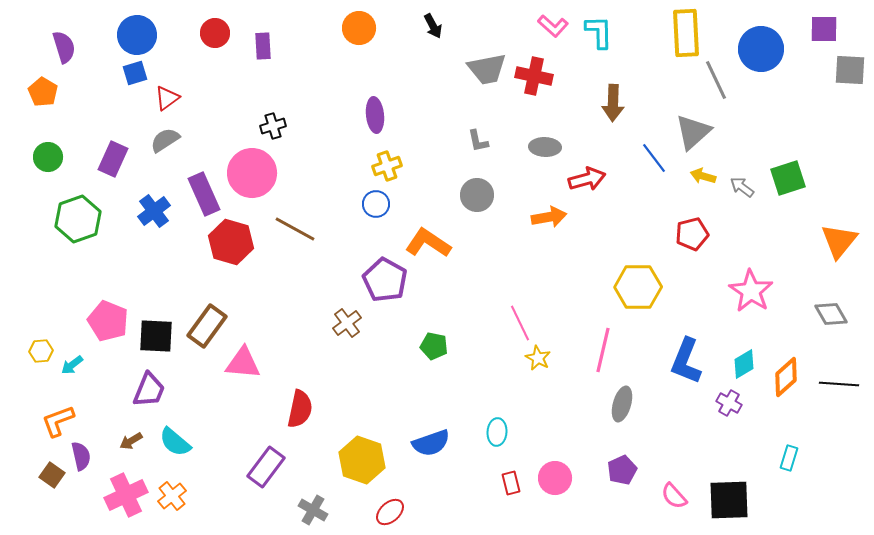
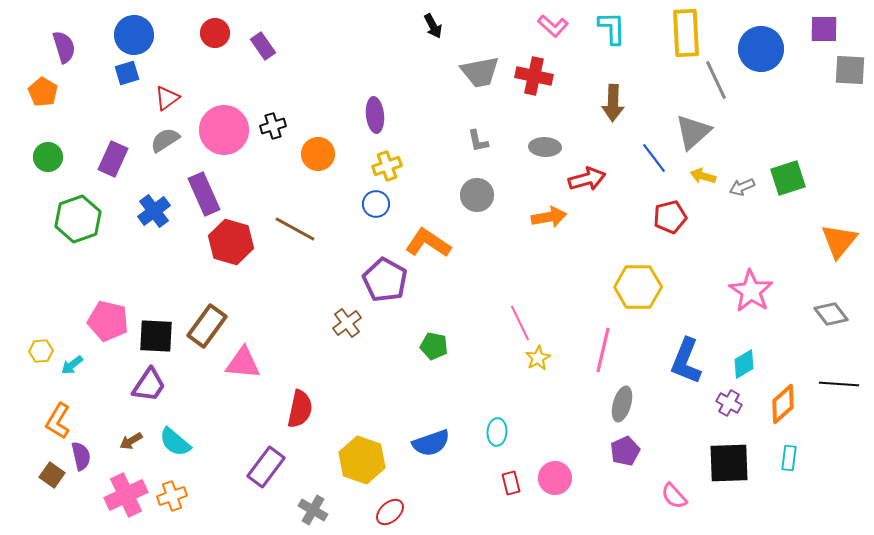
orange circle at (359, 28): moved 41 px left, 126 px down
cyan L-shape at (599, 32): moved 13 px right, 4 px up
blue circle at (137, 35): moved 3 px left
purple rectangle at (263, 46): rotated 32 degrees counterclockwise
gray trapezoid at (487, 69): moved 7 px left, 3 px down
blue square at (135, 73): moved 8 px left
pink circle at (252, 173): moved 28 px left, 43 px up
gray arrow at (742, 187): rotated 60 degrees counterclockwise
red pentagon at (692, 234): moved 22 px left, 17 px up
gray diamond at (831, 314): rotated 8 degrees counterclockwise
pink pentagon at (108, 321): rotated 9 degrees counterclockwise
yellow star at (538, 358): rotated 15 degrees clockwise
orange diamond at (786, 377): moved 3 px left, 27 px down
purple trapezoid at (149, 390): moved 5 px up; rotated 12 degrees clockwise
orange L-shape at (58, 421): rotated 39 degrees counterclockwise
cyan rectangle at (789, 458): rotated 10 degrees counterclockwise
purple pentagon at (622, 470): moved 3 px right, 19 px up
orange cross at (172, 496): rotated 20 degrees clockwise
black square at (729, 500): moved 37 px up
